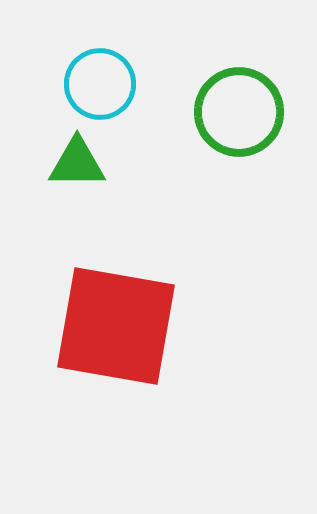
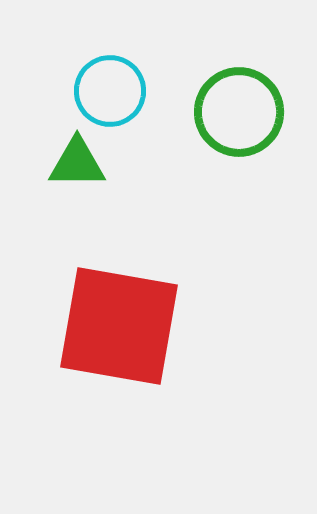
cyan circle: moved 10 px right, 7 px down
red square: moved 3 px right
